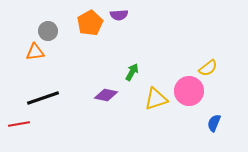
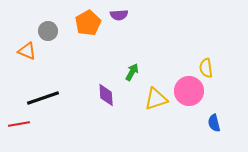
orange pentagon: moved 2 px left
orange triangle: moved 8 px left, 1 px up; rotated 30 degrees clockwise
yellow semicircle: moved 2 px left; rotated 120 degrees clockwise
purple diamond: rotated 75 degrees clockwise
blue semicircle: rotated 36 degrees counterclockwise
